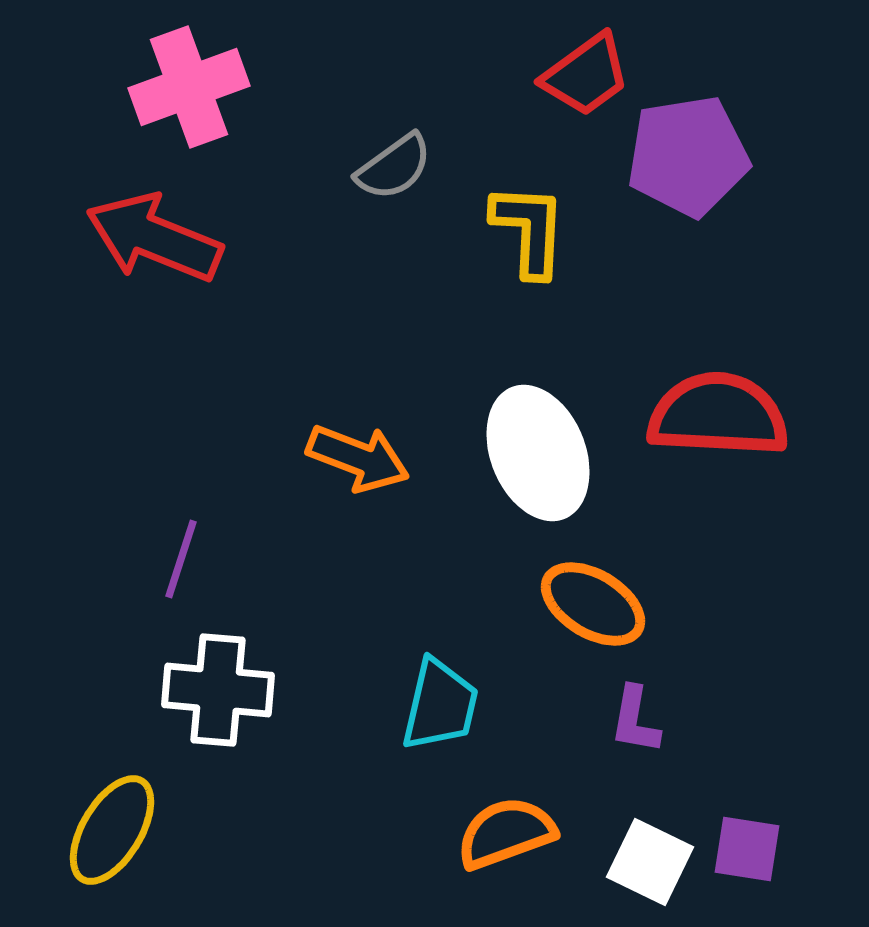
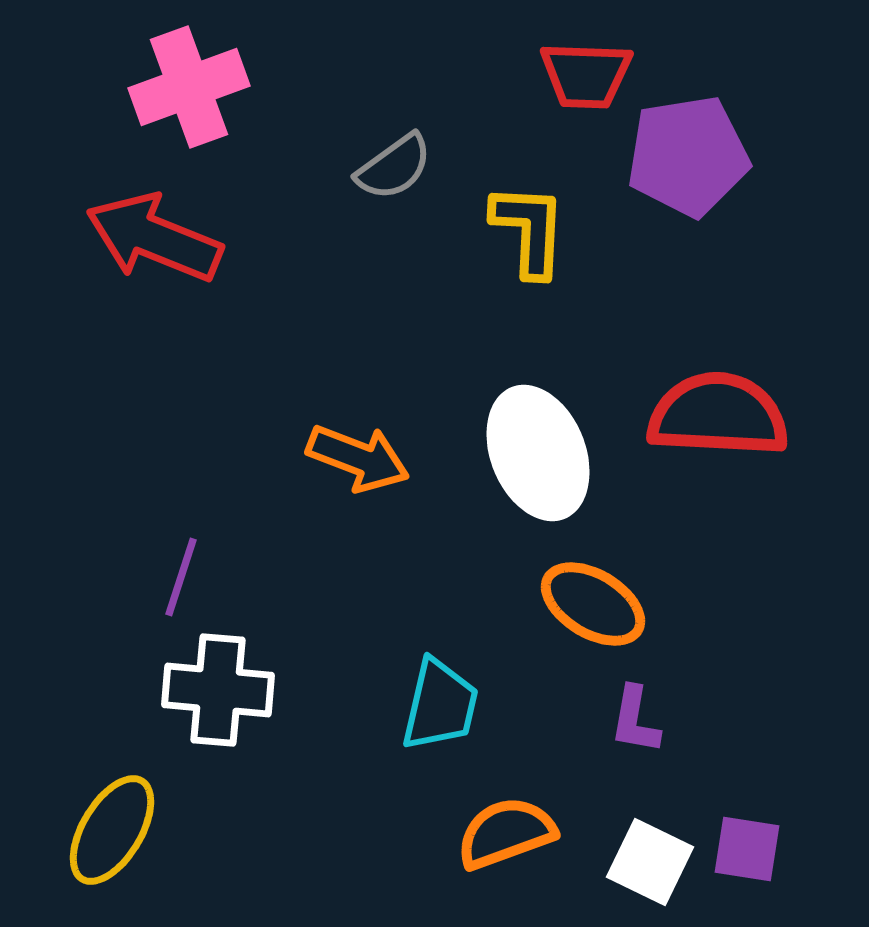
red trapezoid: rotated 38 degrees clockwise
purple line: moved 18 px down
